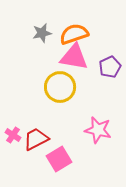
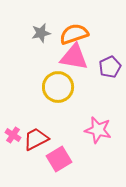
gray star: moved 1 px left
yellow circle: moved 2 px left
